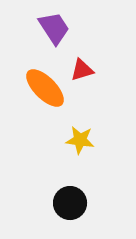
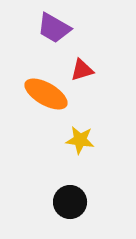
purple trapezoid: rotated 153 degrees clockwise
orange ellipse: moved 1 px right, 6 px down; rotated 15 degrees counterclockwise
black circle: moved 1 px up
